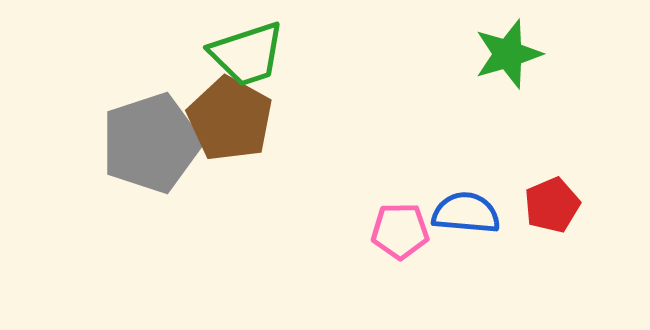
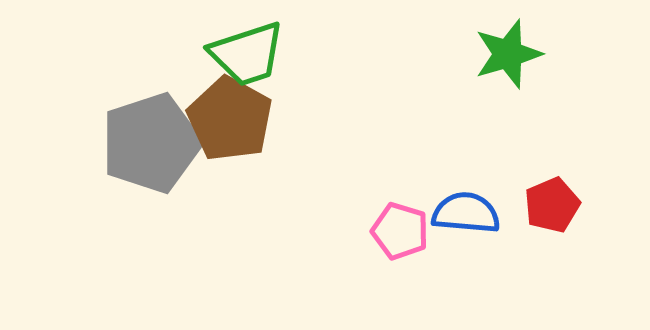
pink pentagon: rotated 18 degrees clockwise
